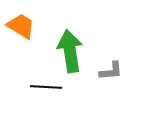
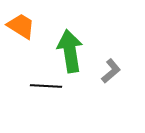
gray L-shape: rotated 35 degrees counterclockwise
black line: moved 1 px up
